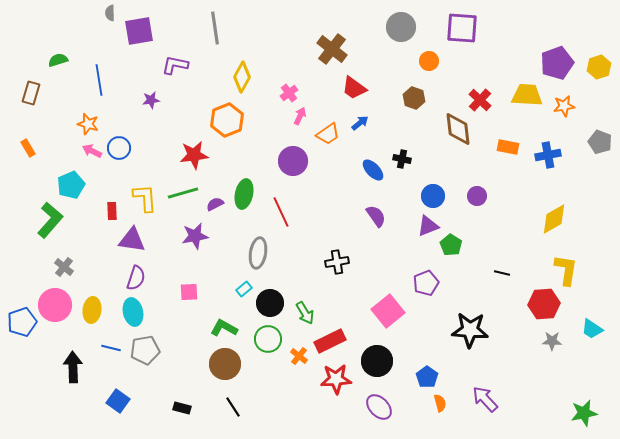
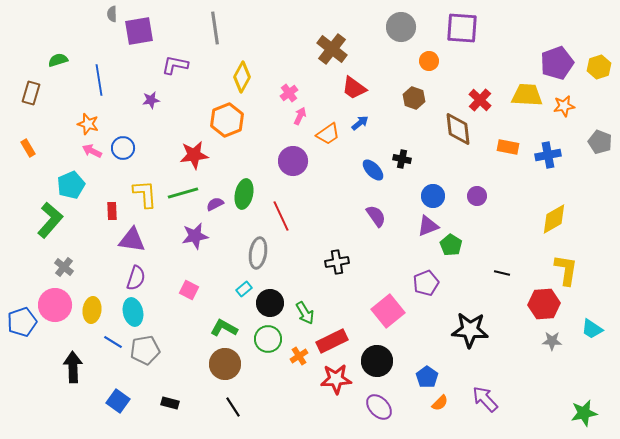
gray semicircle at (110, 13): moved 2 px right, 1 px down
blue circle at (119, 148): moved 4 px right
yellow L-shape at (145, 198): moved 4 px up
red line at (281, 212): moved 4 px down
pink square at (189, 292): moved 2 px up; rotated 30 degrees clockwise
red rectangle at (330, 341): moved 2 px right
blue line at (111, 348): moved 2 px right, 6 px up; rotated 18 degrees clockwise
orange cross at (299, 356): rotated 18 degrees clockwise
orange semicircle at (440, 403): rotated 60 degrees clockwise
black rectangle at (182, 408): moved 12 px left, 5 px up
